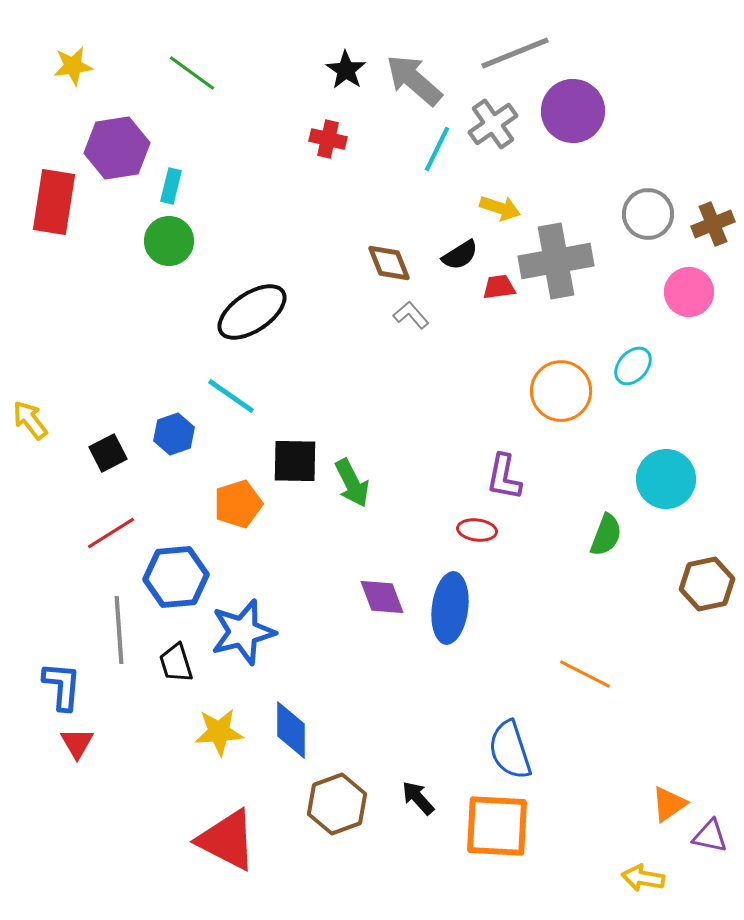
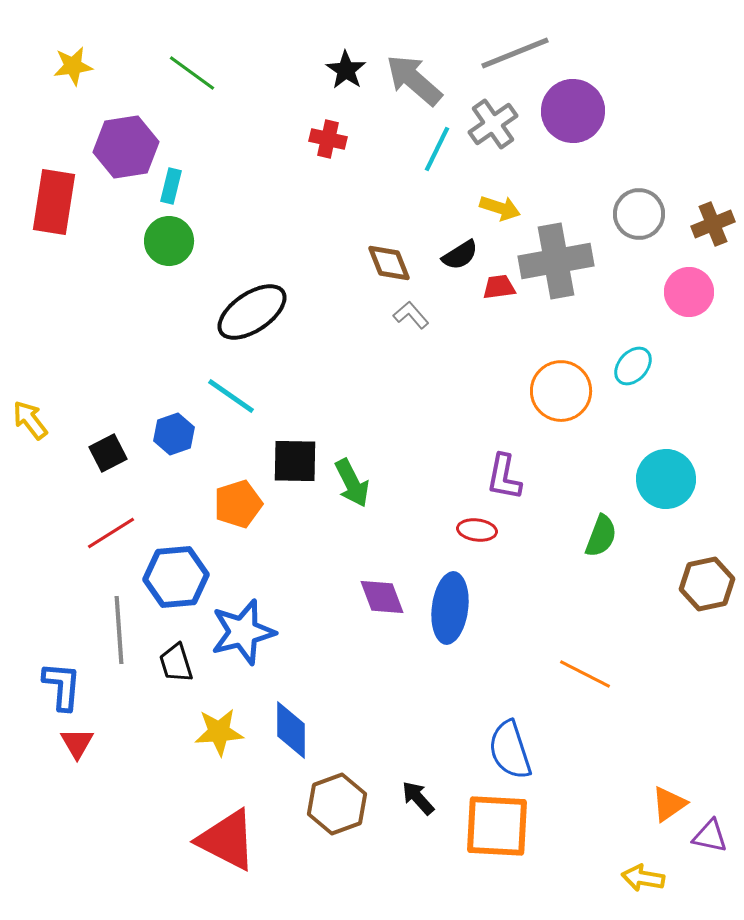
purple hexagon at (117, 148): moved 9 px right, 1 px up
gray circle at (648, 214): moved 9 px left
green semicircle at (606, 535): moved 5 px left, 1 px down
